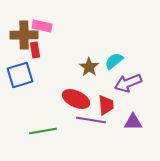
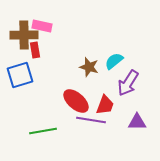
brown star: rotated 18 degrees counterclockwise
purple arrow: rotated 36 degrees counterclockwise
red ellipse: moved 2 px down; rotated 16 degrees clockwise
red trapezoid: moved 1 px left; rotated 25 degrees clockwise
purple triangle: moved 4 px right
